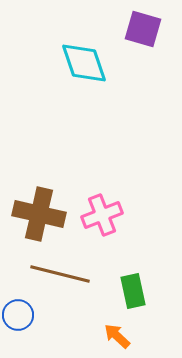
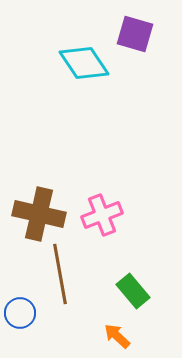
purple square: moved 8 px left, 5 px down
cyan diamond: rotated 15 degrees counterclockwise
brown line: rotated 66 degrees clockwise
green rectangle: rotated 28 degrees counterclockwise
blue circle: moved 2 px right, 2 px up
